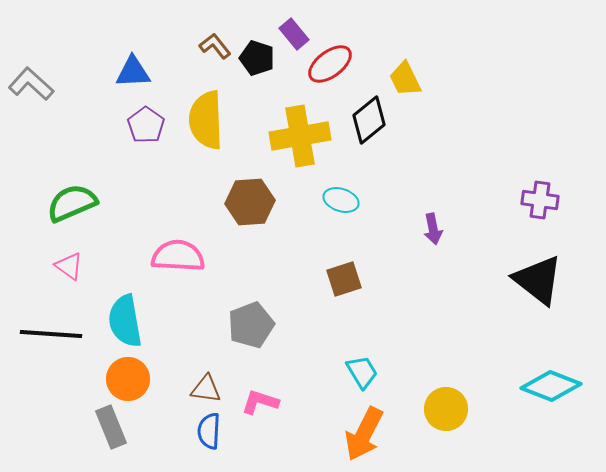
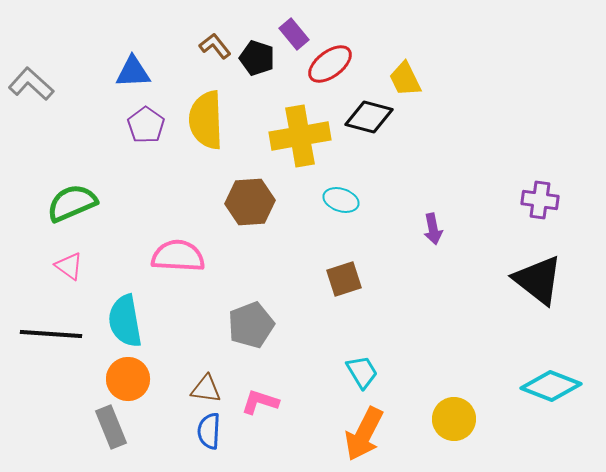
black diamond: moved 3 px up; rotated 54 degrees clockwise
yellow circle: moved 8 px right, 10 px down
